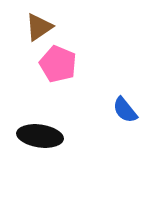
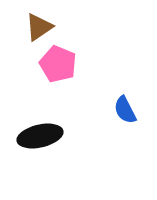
blue semicircle: rotated 12 degrees clockwise
black ellipse: rotated 21 degrees counterclockwise
